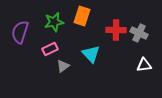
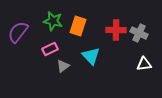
orange rectangle: moved 4 px left, 10 px down
green star: moved 1 px left, 1 px up; rotated 24 degrees clockwise
purple semicircle: moved 2 px left; rotated 20 degrees clockwise
cyan triangle: moved 2 px down
white triangle: moved 1 px up
